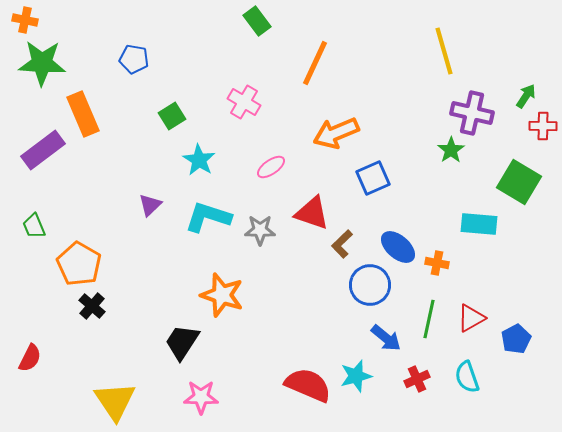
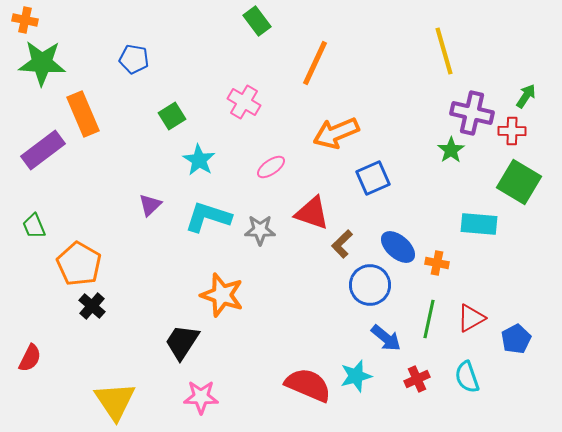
red cross at (543, 126): moved 31 px left, 5 px down
